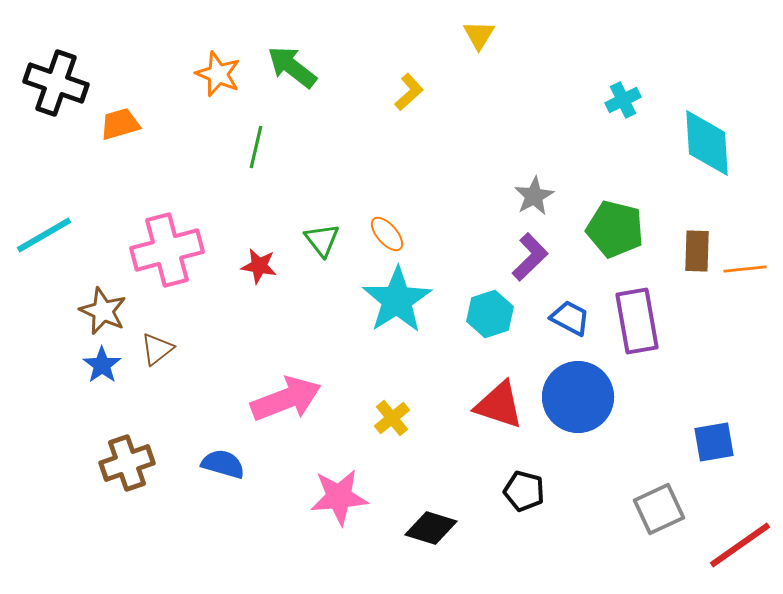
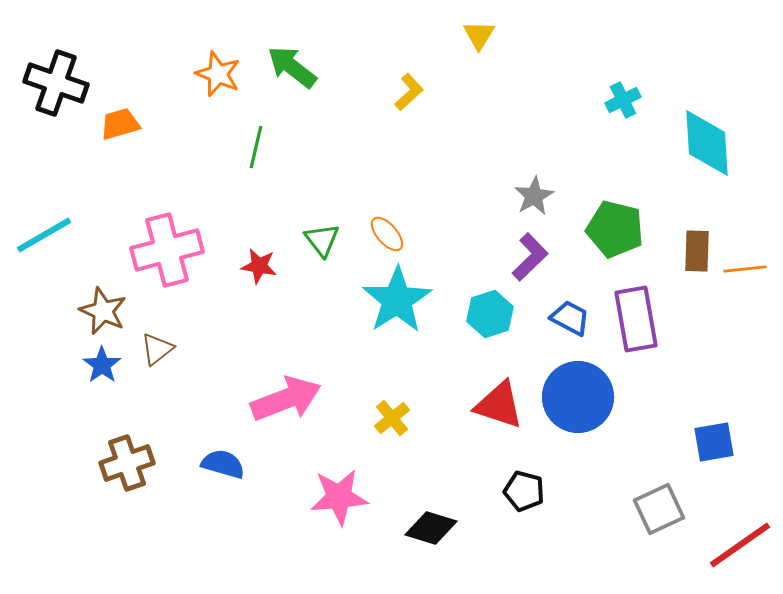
purple rectangle: moved 1 px left, 2 px up
